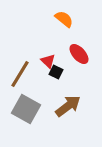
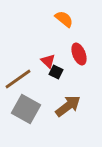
red ellipse: rotated 20 degrees clockwise
brown line: moved 2 px left, 5 px down; rotated 24 degrees clockwise
